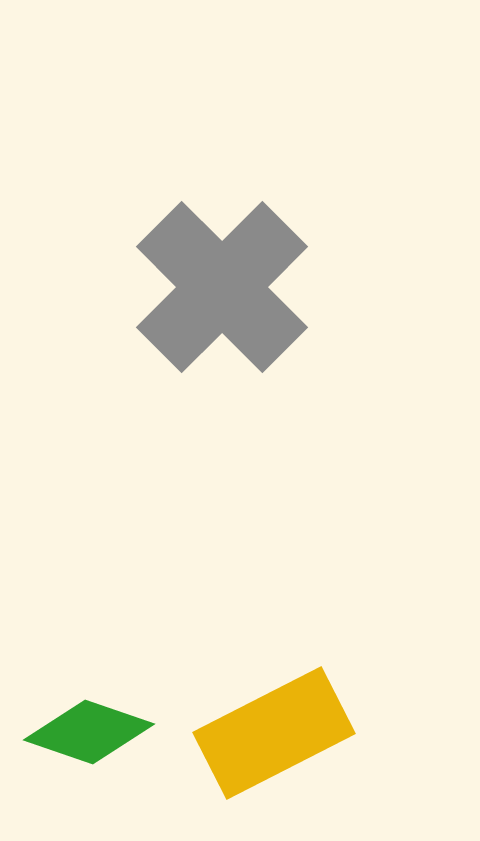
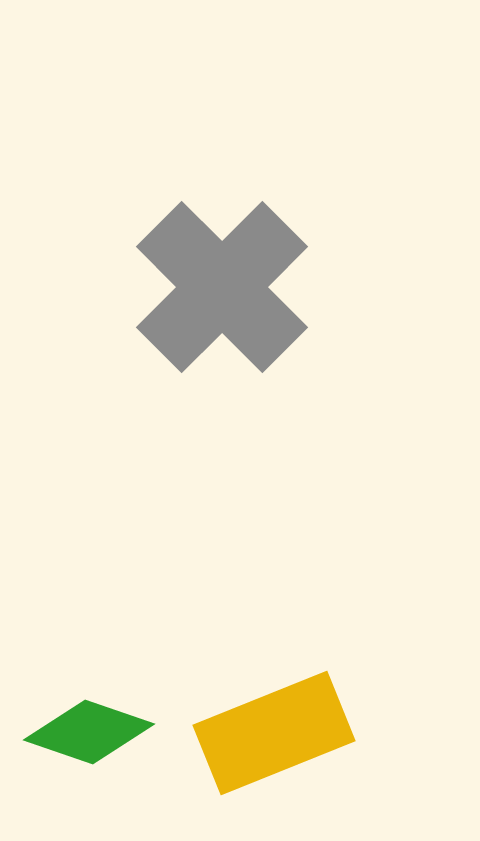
yellow rectangle: rotated 5 degrees clockwise
